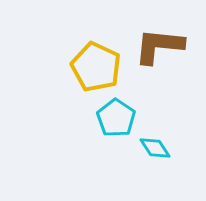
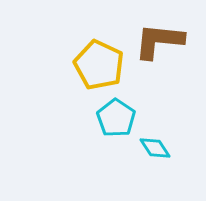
brown L-shape: moved 5 px up
yellow pentagon: moved 3 px right, 2 px up
